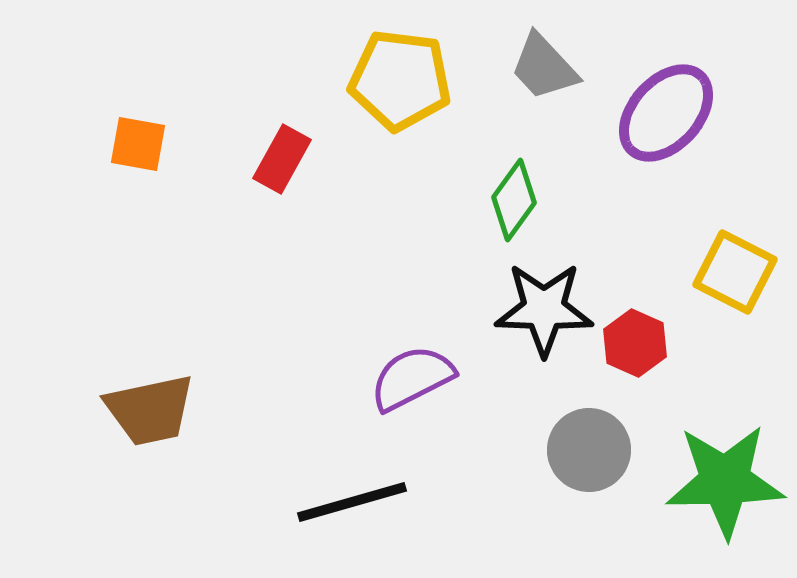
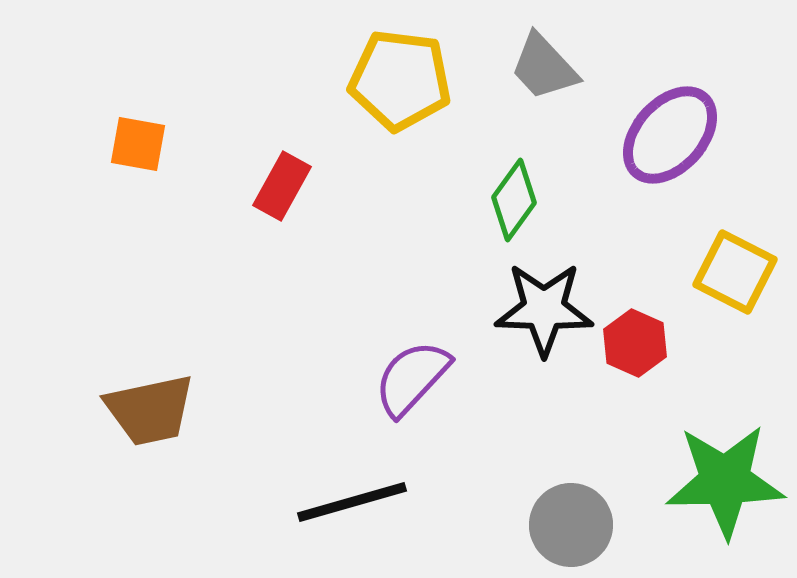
purple ellipse: moved 4 px right, 22 px down
red rectangle: moved 27 px down
purple semicircle: rotated 20 degrees counterclockwise
gray circle: moved 18 px left, 75 px down
